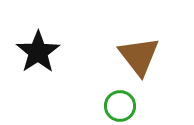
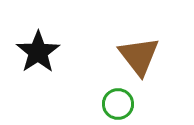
green circle: moved 2 px left, 2 px up
